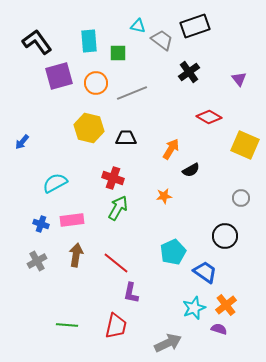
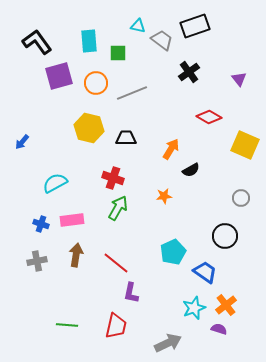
gray cross: rotated 18 degrees clockwise
